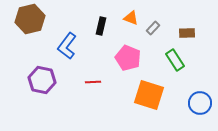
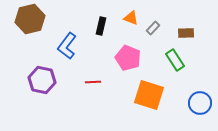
brown rectangle: moved 1 px left
